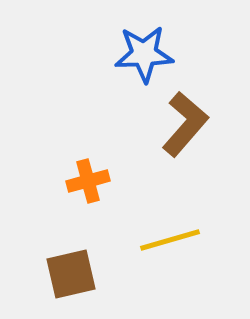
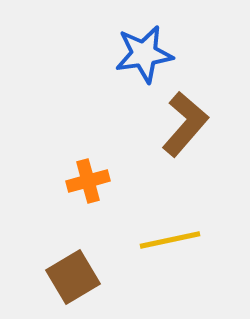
blue star: rotated 6 degrees counterclockwise
yellow line: rotated 4 degrees clockwise
brown square: moved 2 px right, 3 px down; rotated 18 degrees counterclockwise
